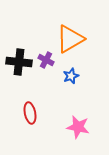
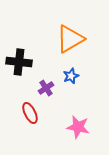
purple cross: moved 28 px down; rotated 28 degrees clockwise
red ellipse: rotated 15 degrees counterclockwise
